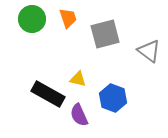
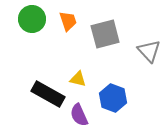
orange trapezoid: moved 3 px down
gray triangle: rotated 10 degrees clockwise
